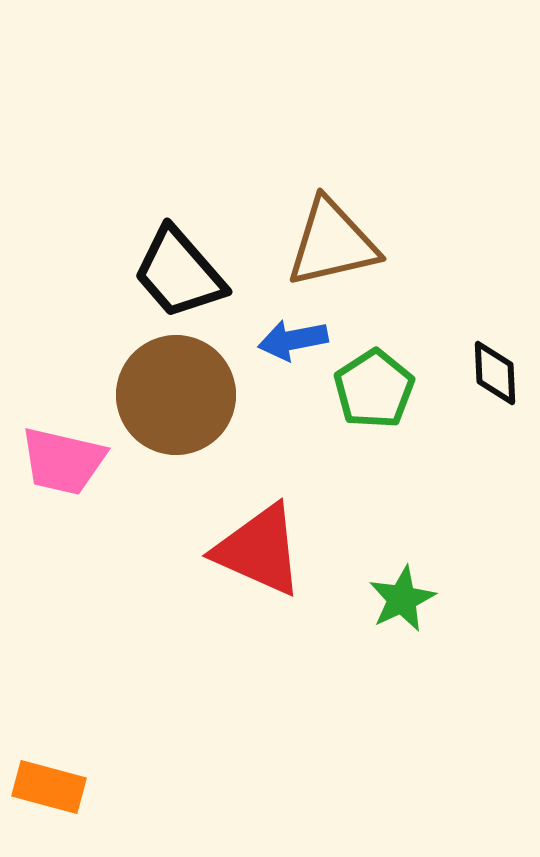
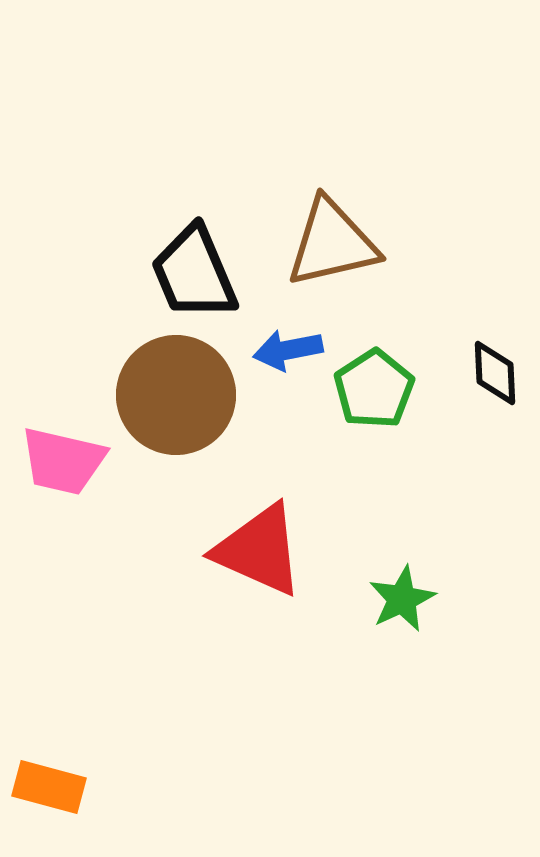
black trapezoid: moved 15 px right; rotated 18 degrees clockwise
blue arrow: moved 5 px left, 10 px down
